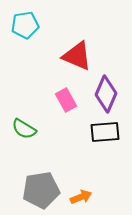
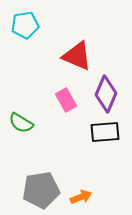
green semicircle: moved 3 px left, 6 px up
